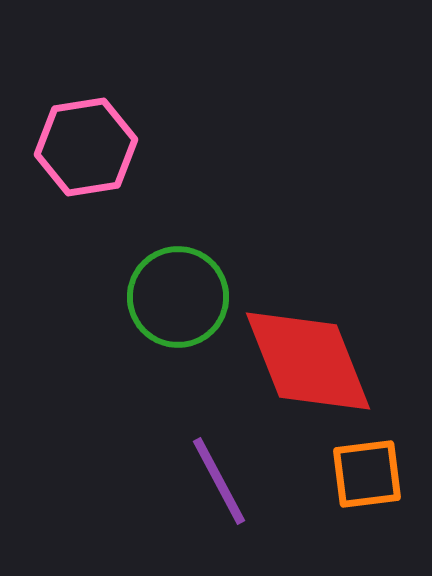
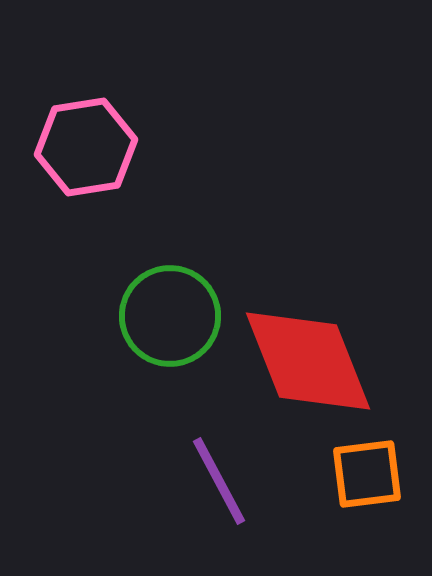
green circle: moved 8 px left, 19 px down
